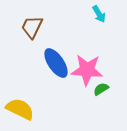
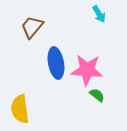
brown trapezoid: rotated 15 degrees clockwise
blue ellipse: rotated 24 degrees clockwise
green semicircle: moved 4 px left, 6 px down; rotated 70 degrees clockwise
yellow semicircle: rotated 124 degrees counterclockwise
